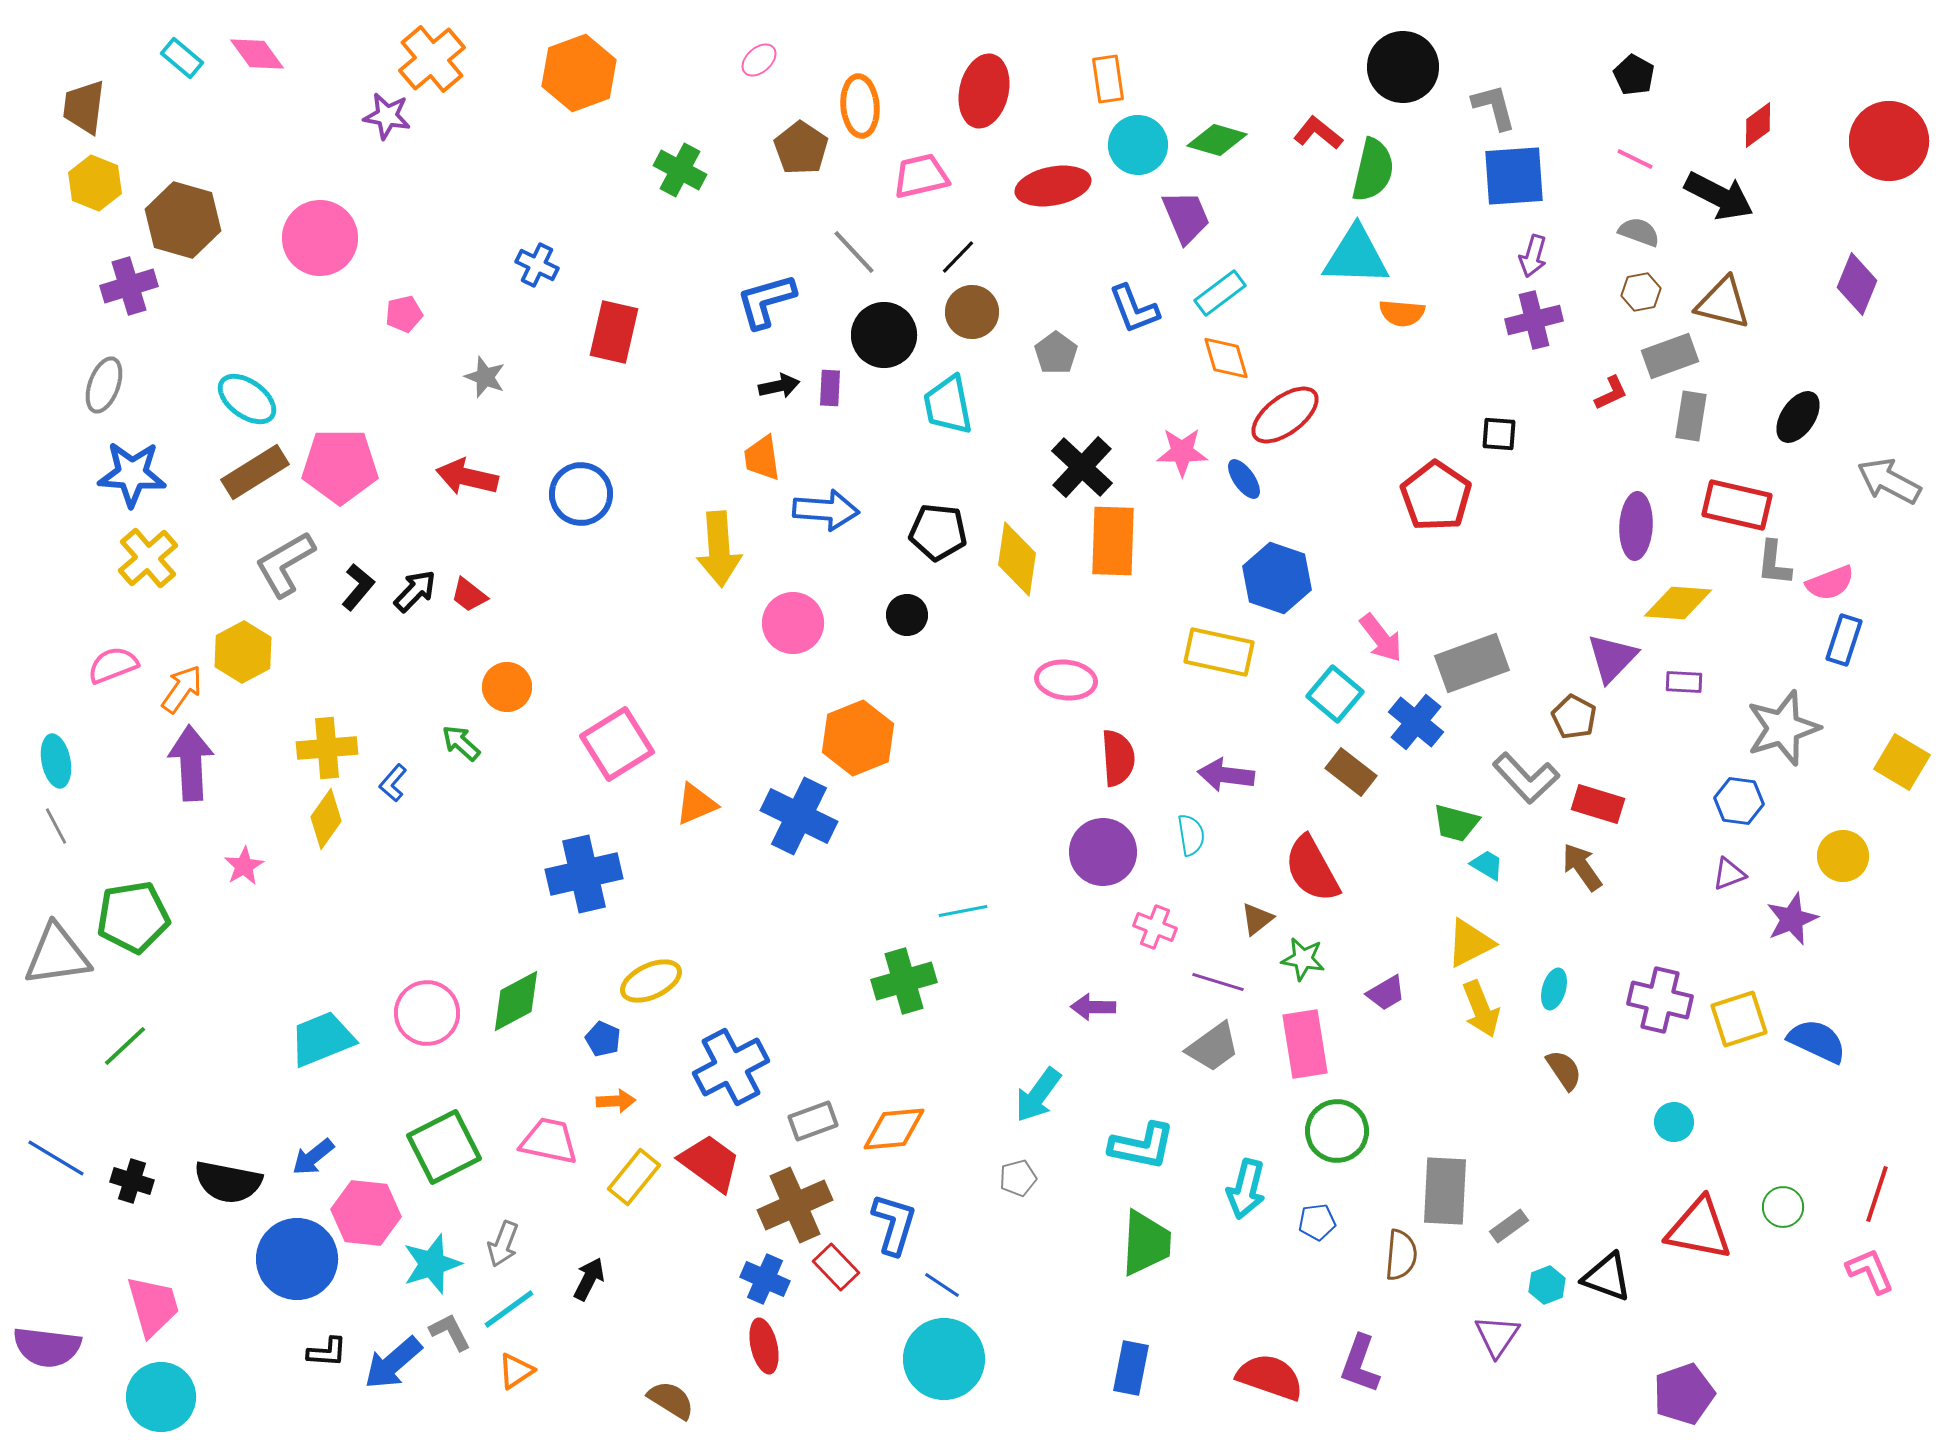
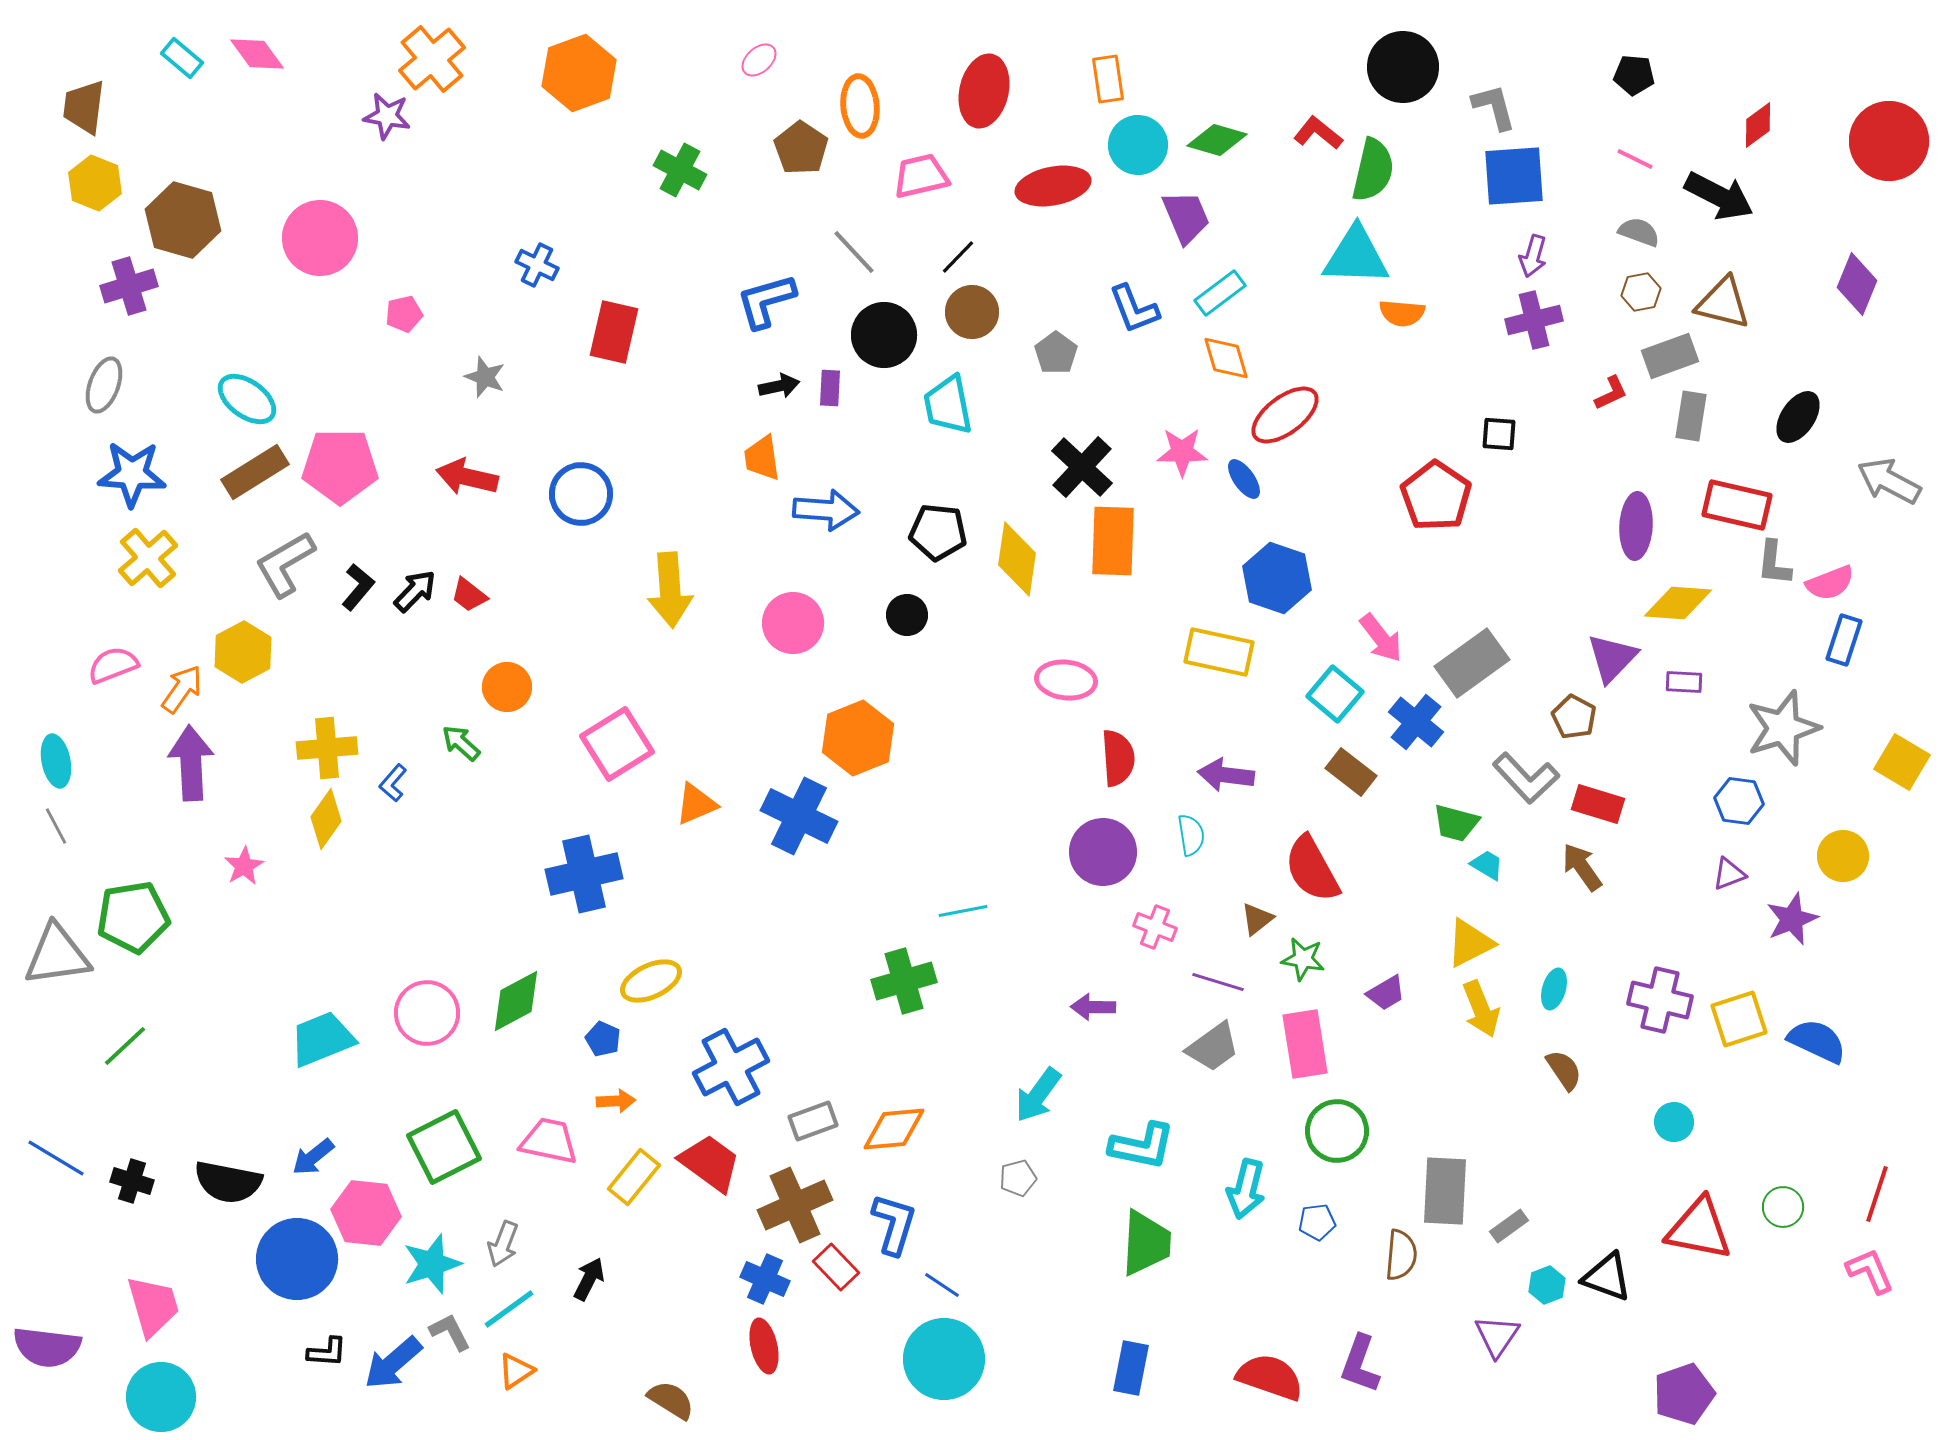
black pentagon at (1634, 75): rotated 24 degrees counterclockwise
yellow arrow at (719, 549): moved 49 px left, 41 px down
gray rectangle at (1472, 663): rotated 16 degrees counterclockwise
